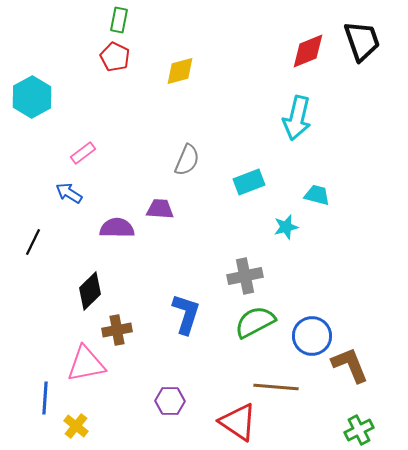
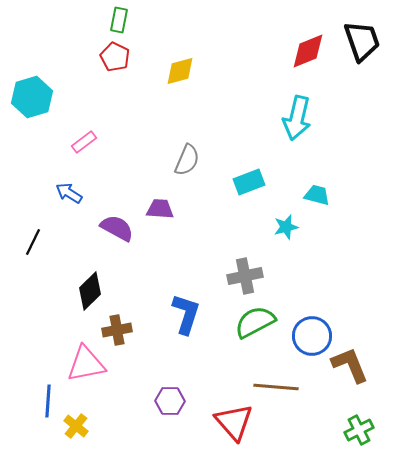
cyan hexagon: rotated 12 degrees clockwise
pink rectangle: moved 1 px right, 11 px up
purple semicircle: rotated 28 degrees clockwise
blue line: moved 3 px right, 3 px down
red triangle: moved 4 px left; rotated 15 degrees clockwise
